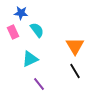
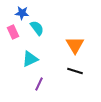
blue star: moved 1 px right
cyan semicircle: moved 2 px up
orange triangle: moved 1 px up
black line: rotated 42 degrees counterclockwise
purple line: rotated 64 degrees clockwise
